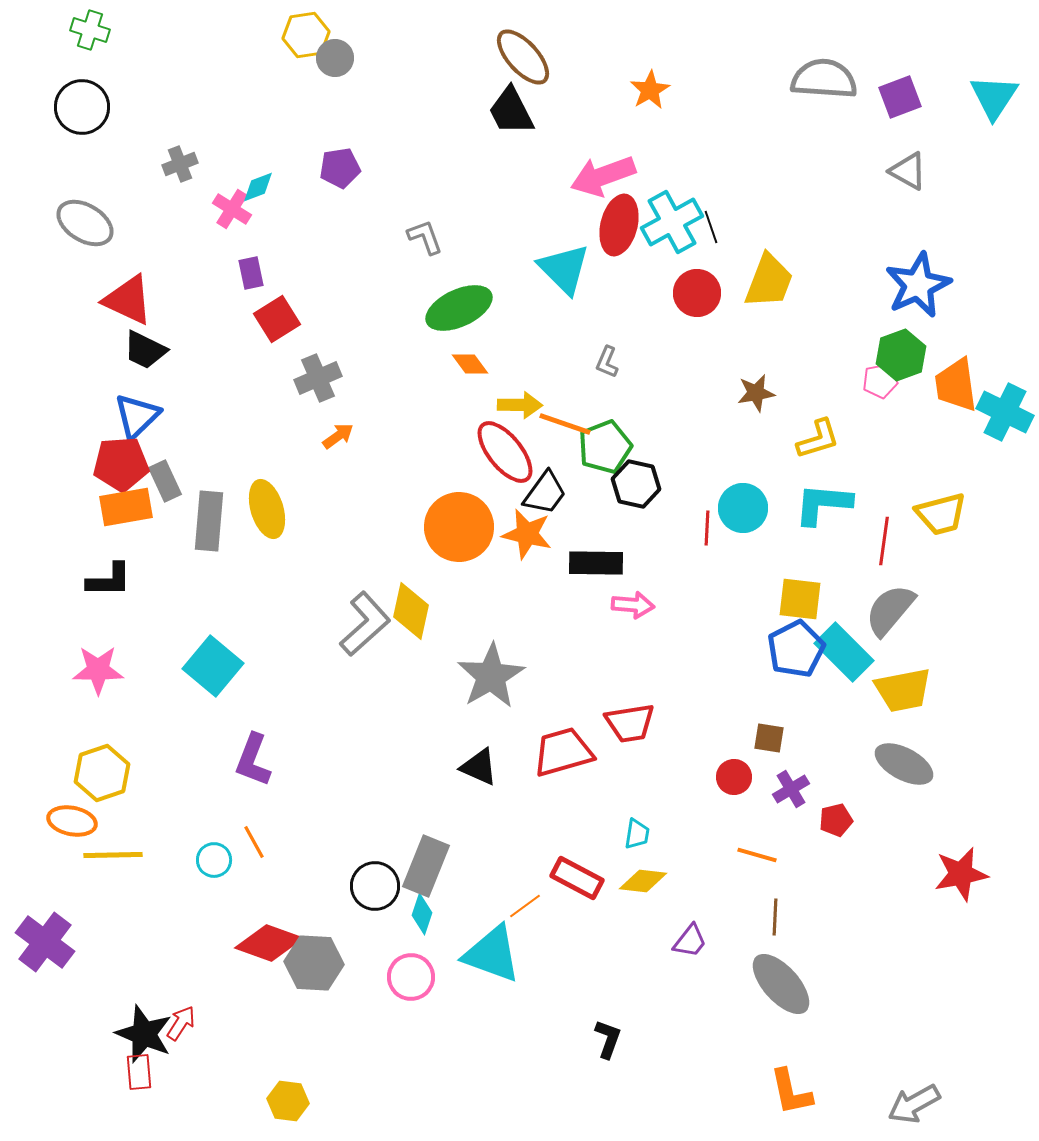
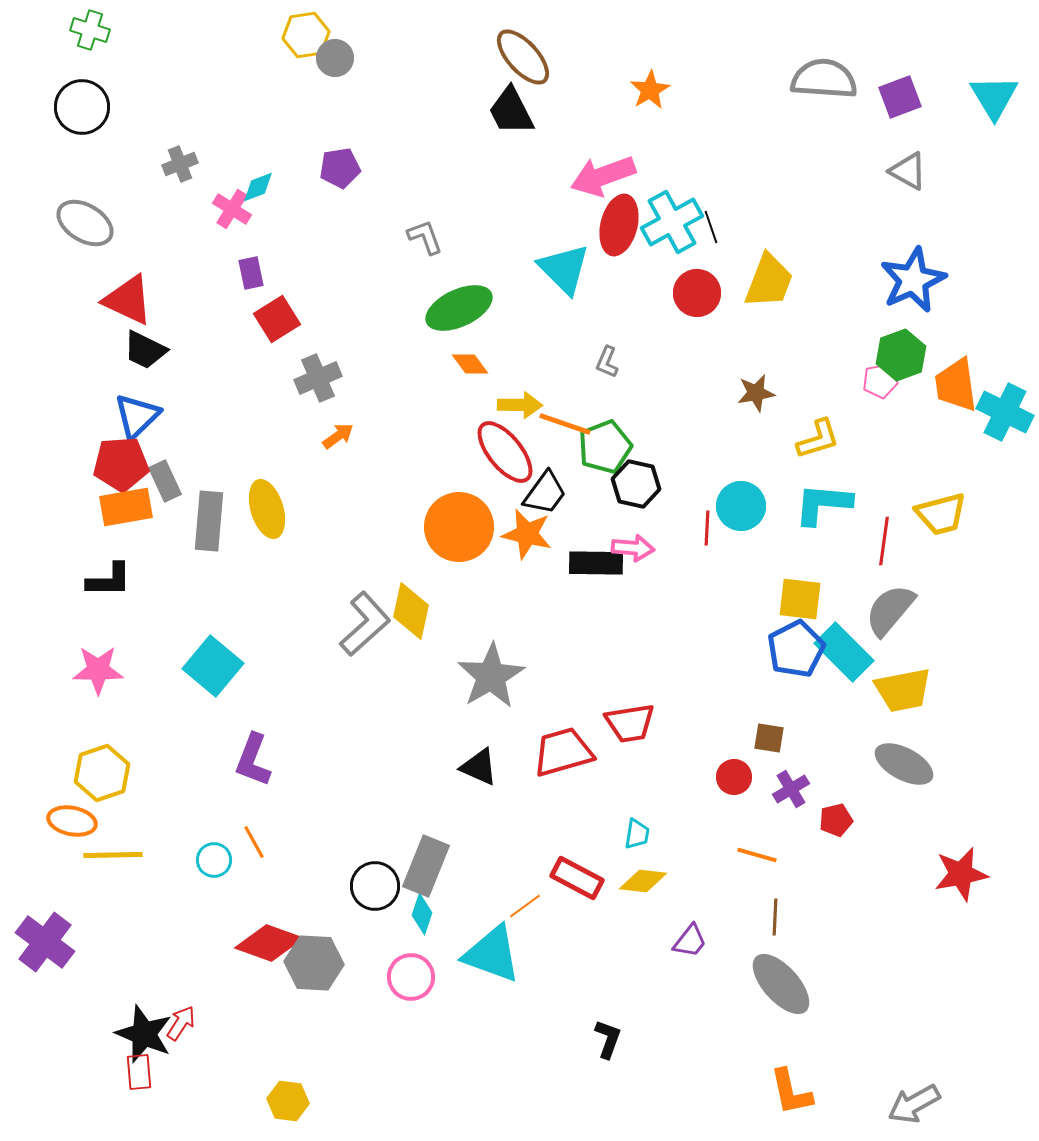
cyan triangle at (994, 97): rotated 4 degrees counterclockwise
blue star at (918, 285): moved 5 px left, 5 px up
cyan circle at (743, 508): moved 2 px left, 2 px up
pink arrow at (633, 605): moved 57 px up
